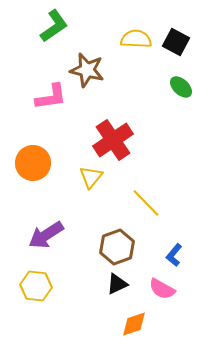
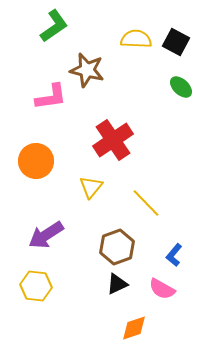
orange circle: moved 3 px right, 2 px up
yellow triangle: moved 10 px down
orange diamond: moved 4 px down
